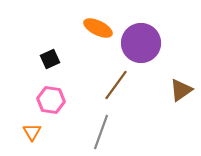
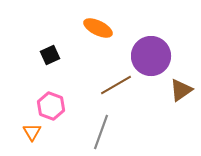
purple circle: moved 10 px right, 13 px down
black square: moved 4 px up
brown line: rotated 24 degrees clockwise
pink hexagon: moved 6 px down; rotated 12 degrees clockwise
